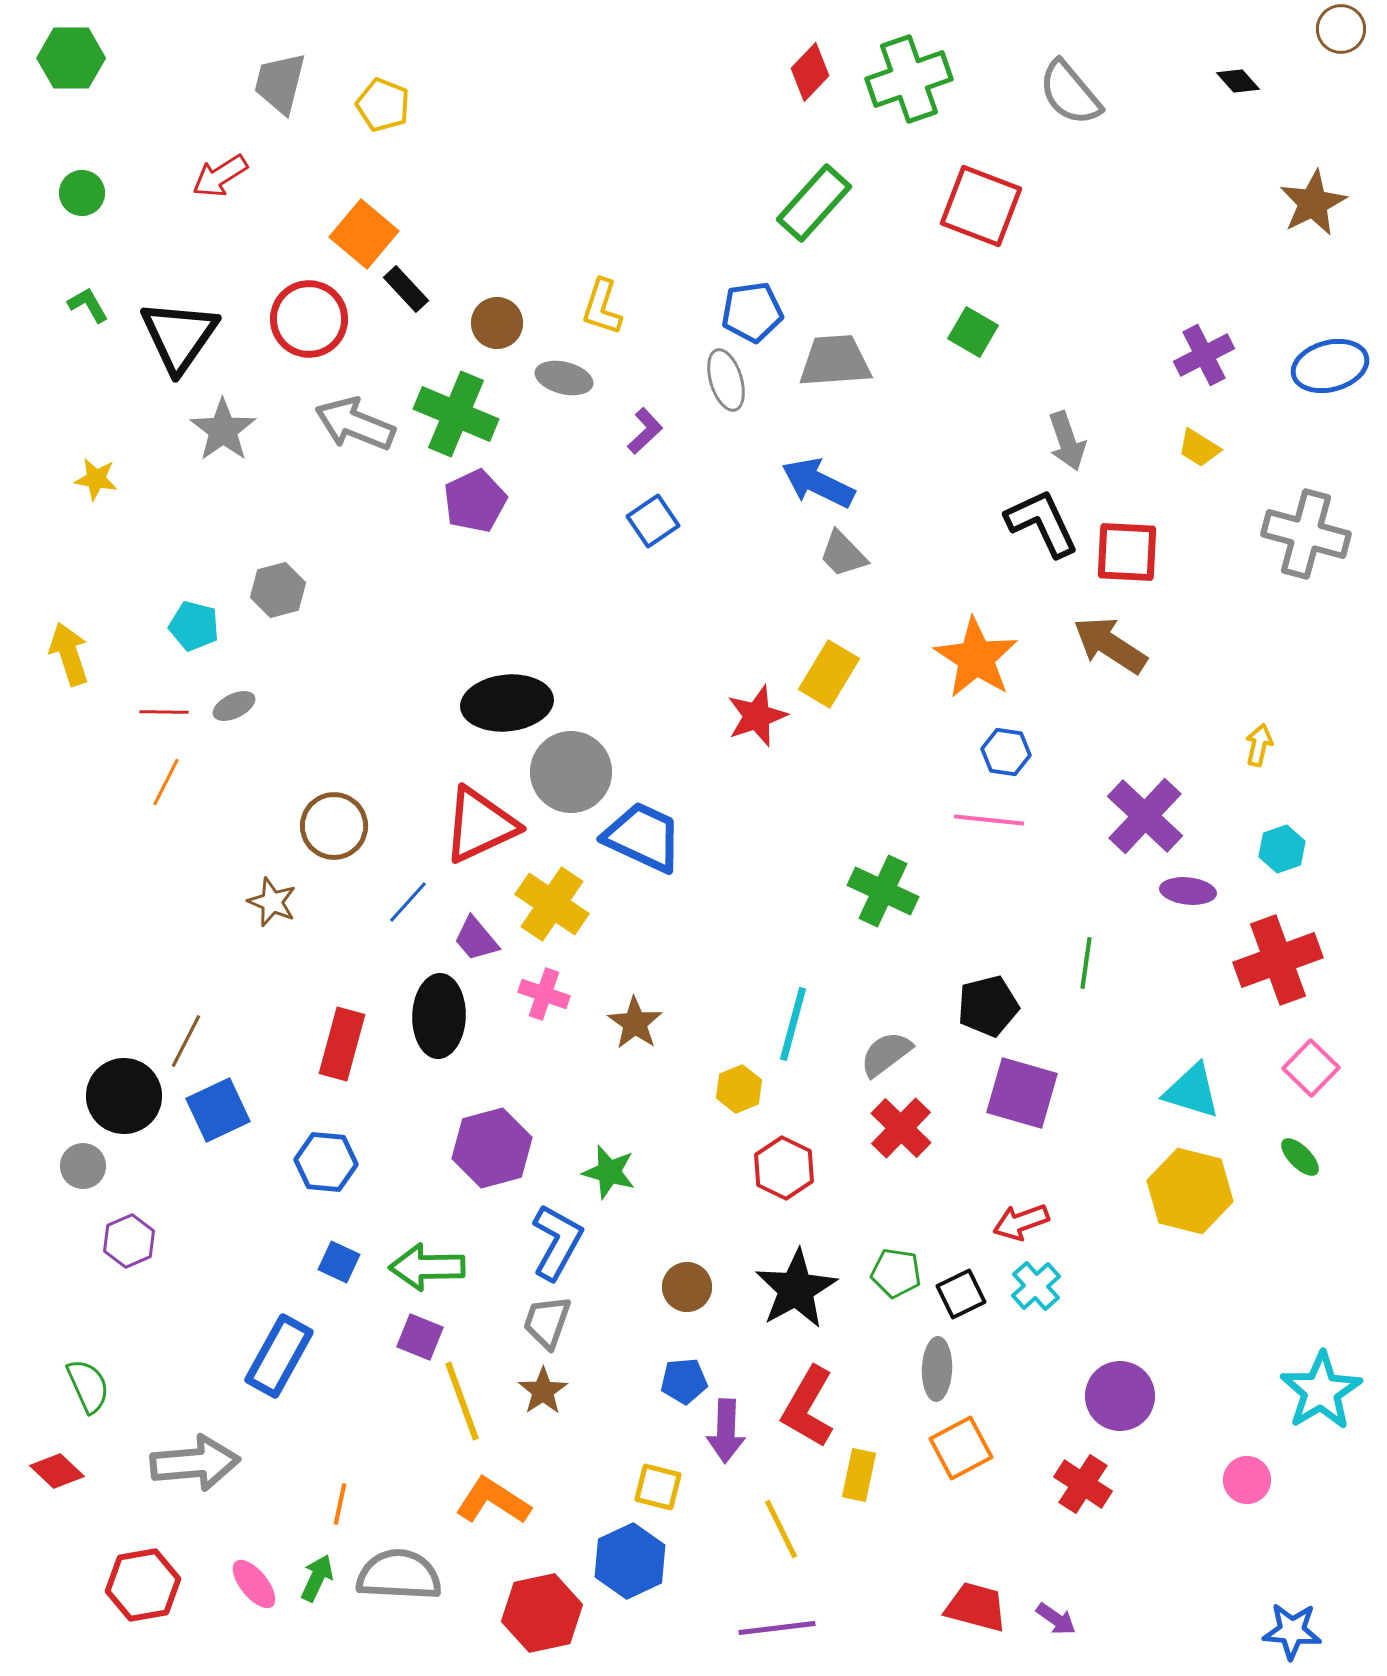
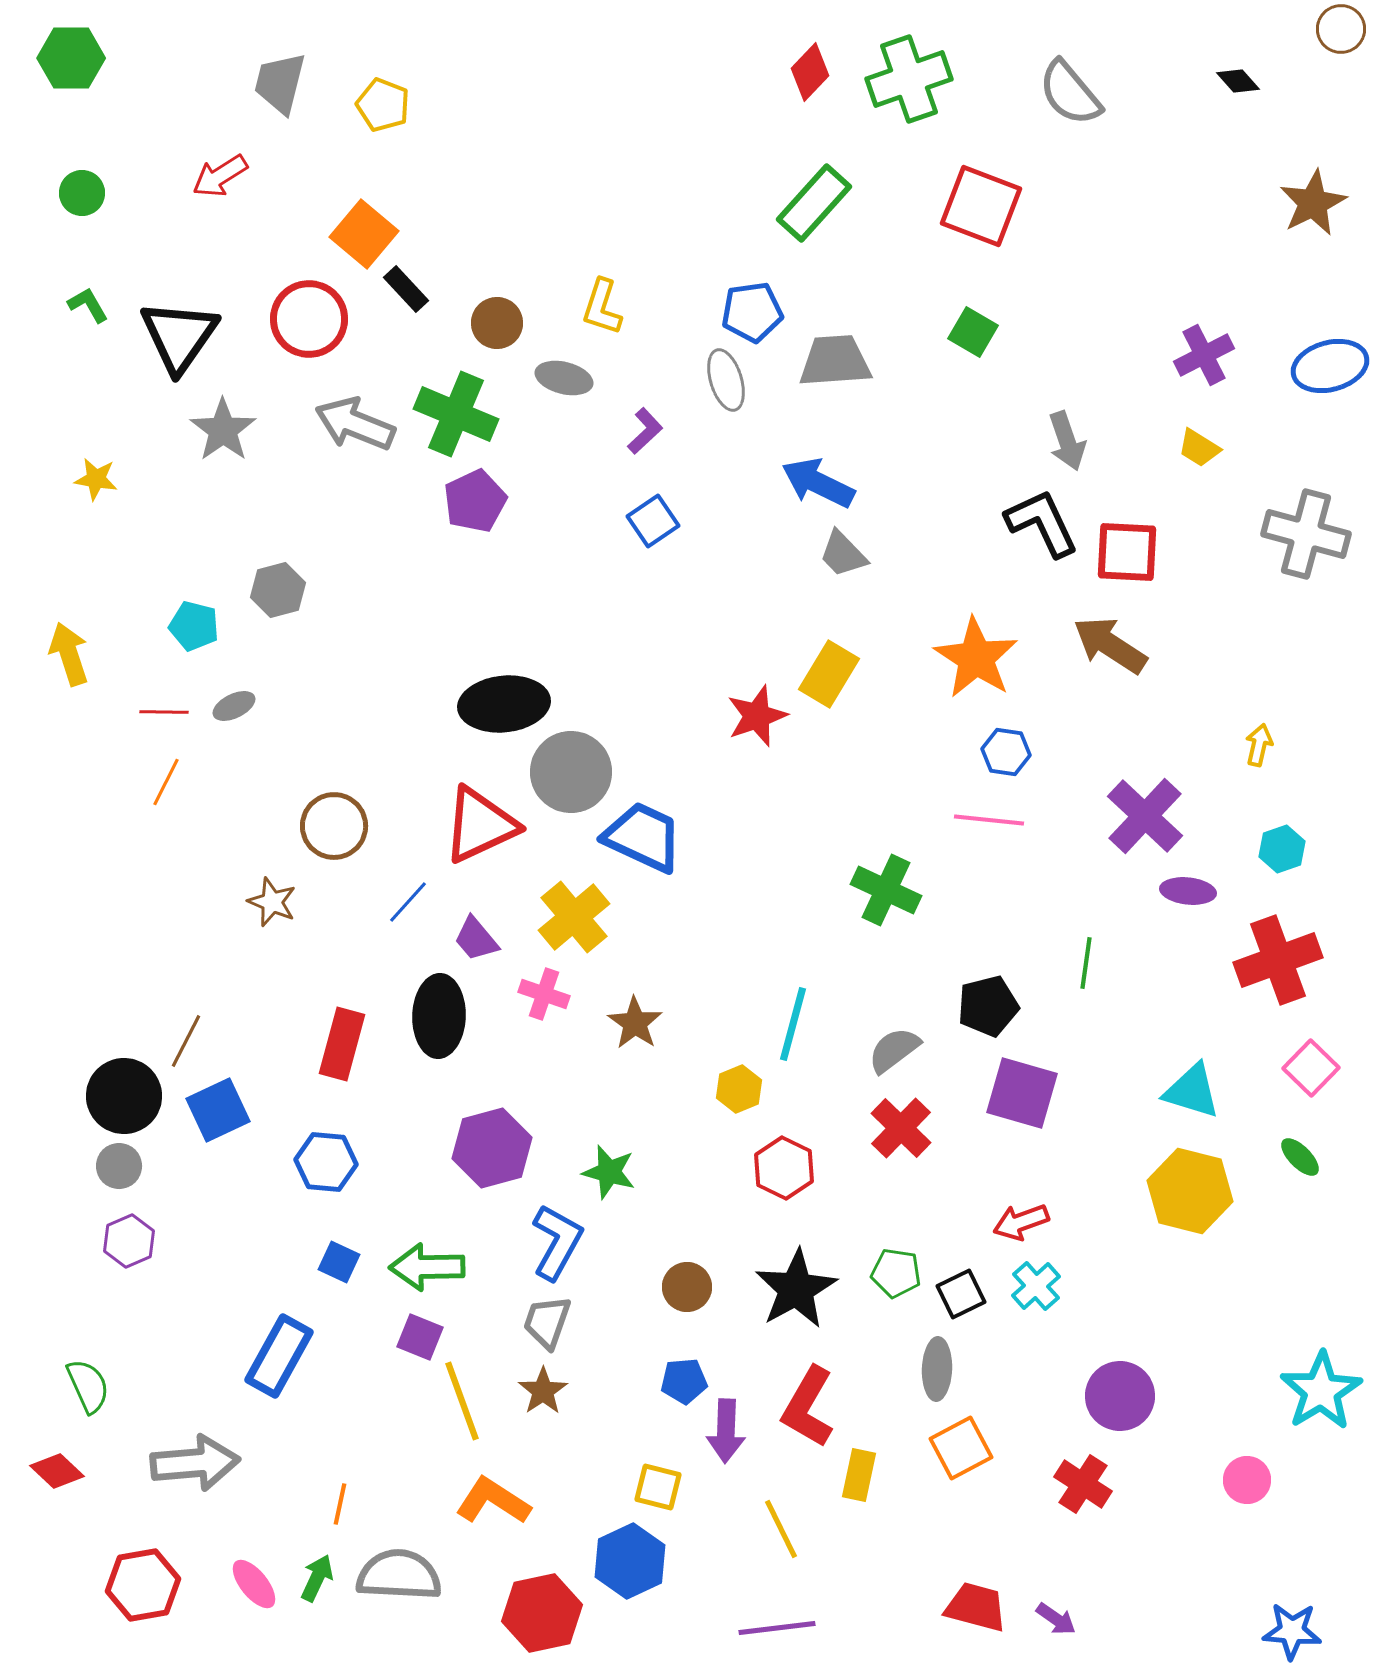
black ellipse at (507, 703): moved 3 px left, 1 px down
green cross at (883, 891): moved 3 px right, 1 px up
yellow cross at (552, 904): moved 22 px right, 13 px down; rotated 16 degrees clockwise
gray semicircle at (886, 1054): moved 8 px right, 4 px up
gray circle at (83, 1166): moved 36 px right
